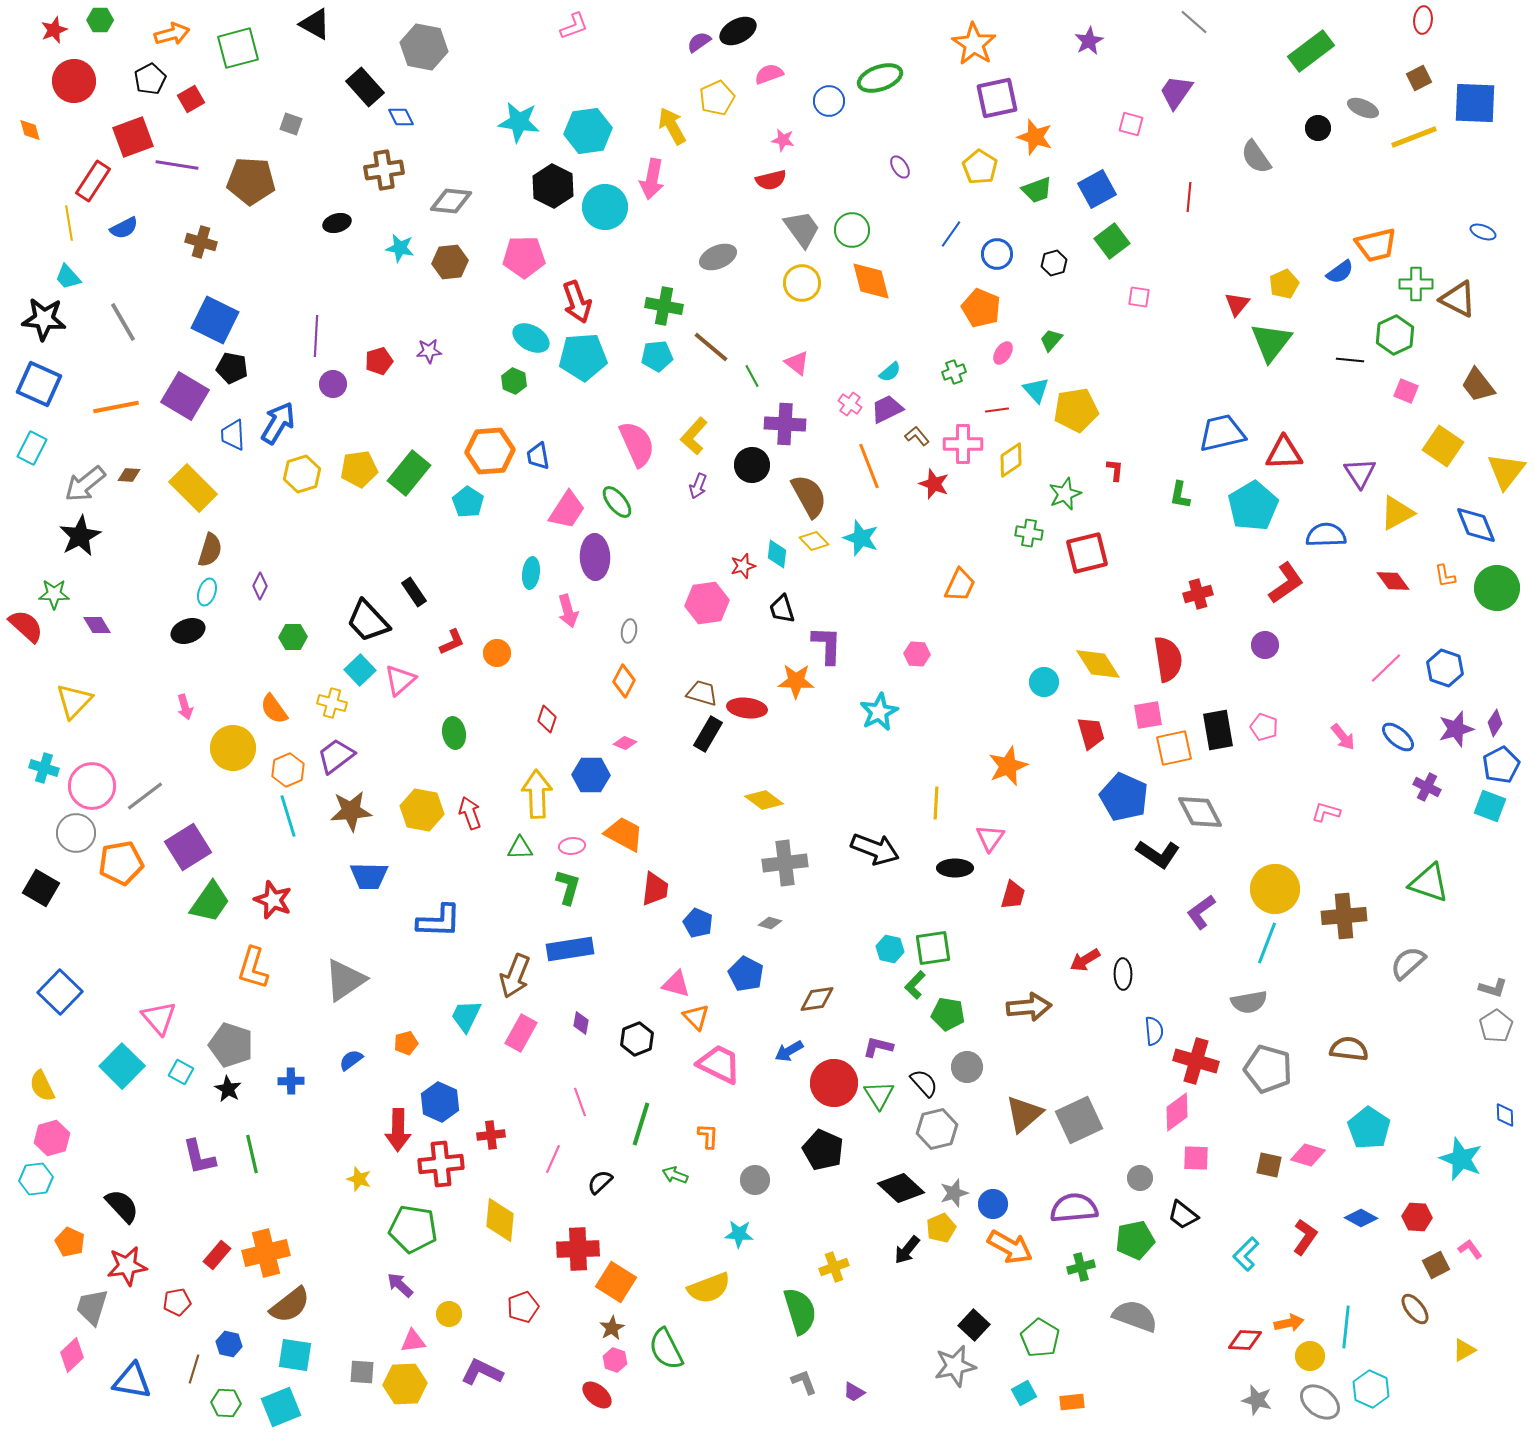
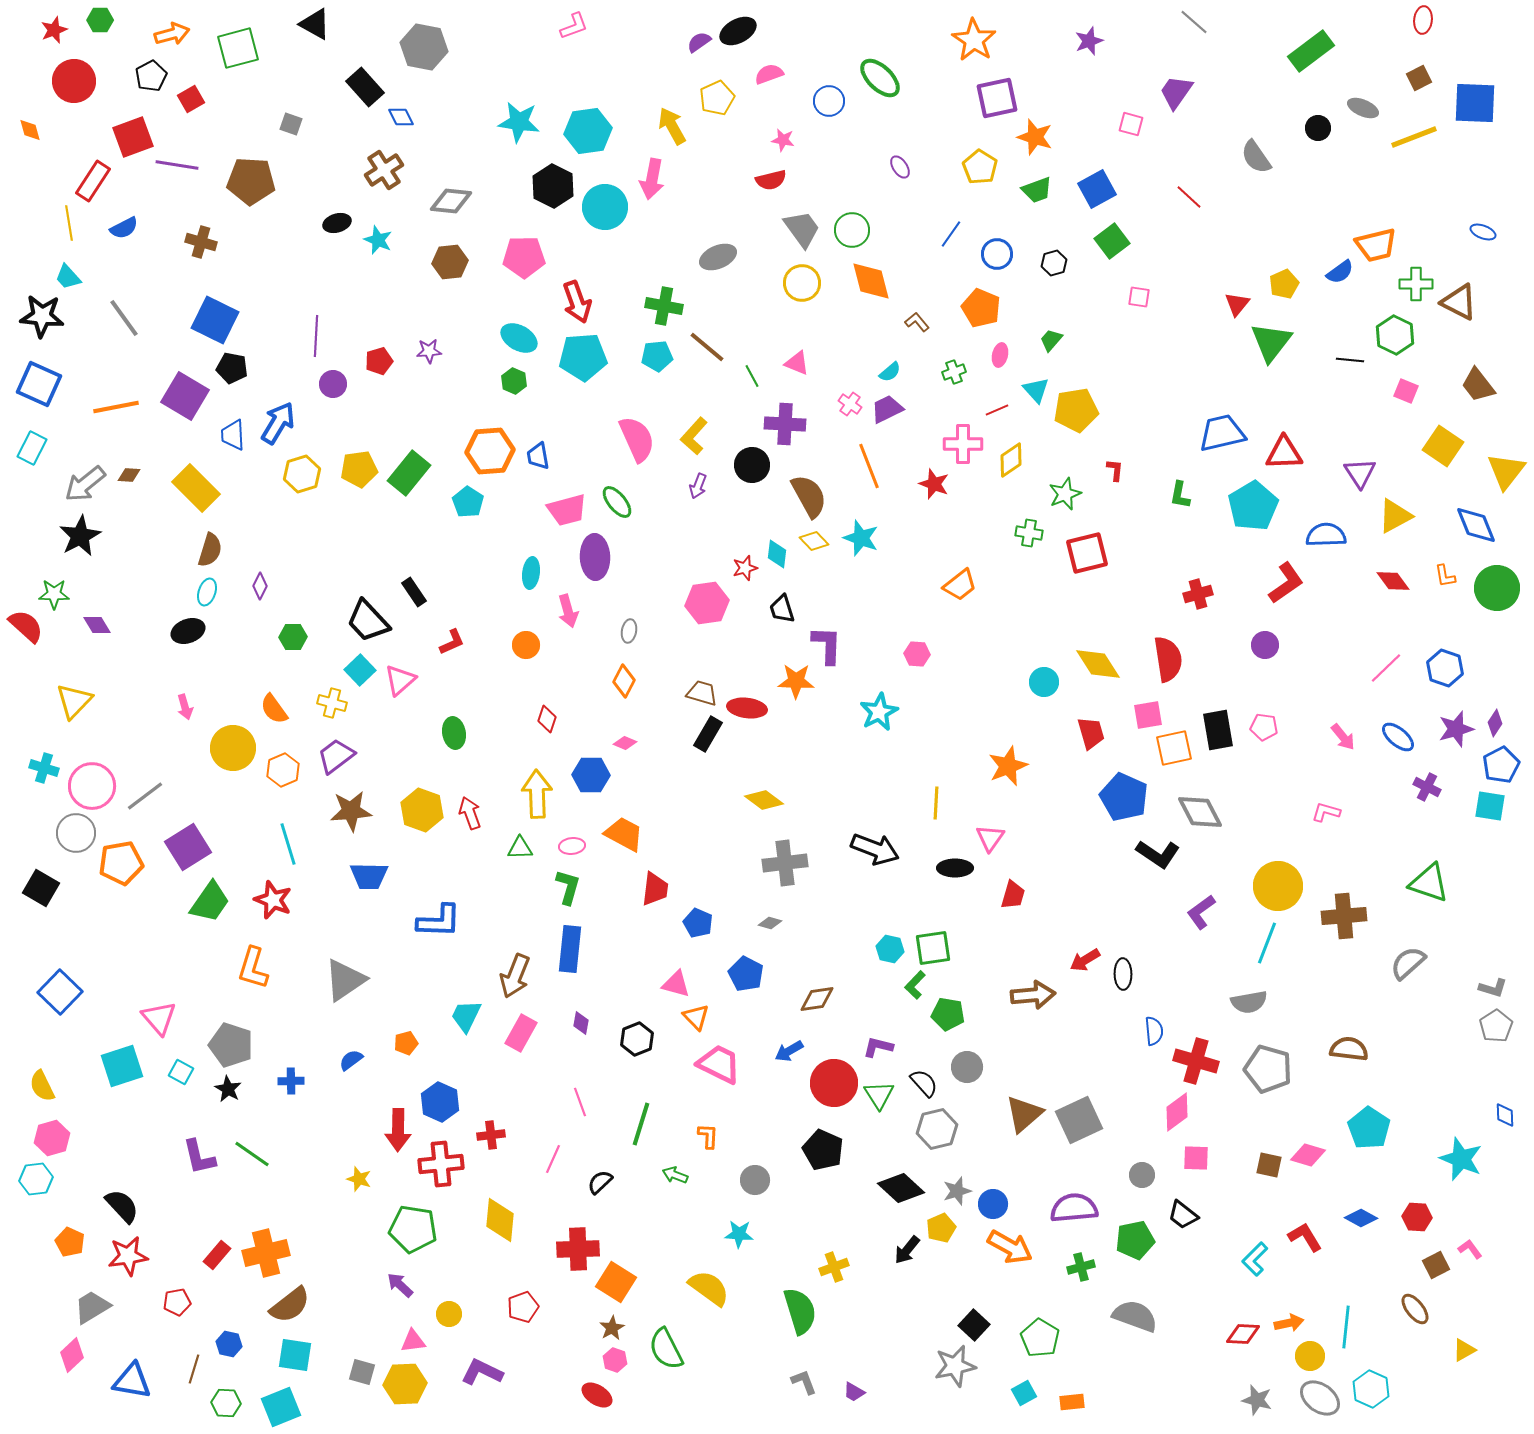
purple star at (1089, 41): rotated 8 degrees clockwise
orange star at (974, 44): moved 4 px up
green ellipse at (880, 78): rotated 63 degrees clockwise
black pentagon at (150, 79): moved 1 px right, 3 px up
brown cross at (384, 170): rotated 24 degrees counterclockwise
red line at (1189, 197): rotated 52 degrees counterclockwise
cyan star at (400, 248): moved 22 px left, 8 px up; rotated 12 degrees clockwise
brown triangle at (1458, 299): moved 1 px right, 3 px down
black star at (44, 319): moved 2 px left, 3 px up
gray line at (123, 322): moved 1 px right, 4 px up; rotated 6 degrees counterclockwise
green hexagon at (1395, 335): rotated 9 degrees counterclockwise
cyan ellipse at (531, 338): moved 12 px left
brown line at (711, 347): moved 4 px left
pink ellipse at (1003, 353): moved 3 px left, 2 px down; rotated 20 degrees counterclockwise
pink triangle at (797, 363): rotated 16 degrees counterclockwise
red line at (997, 410): rotated 15 degrees counterclockwise
brown L-shape at (917, 436): moved 114 px up
pink semicircle at (637, 444): moved 5 px up
yellow rectangle at (193, 488): moved 3 px right
pink trapezoid at (567, 510): rotated 42 degrees clockwise
yellow triangle at (1397, 513): moved 2 px left, 3 px down
red star at (743, 566): moved 2 px right, 2 px down
orange trapezoid at (960, 585): rotated 27 degrees clockwise
orange circle at (497, 653): moved 29 px right, 8 px up
pink pentagon at (1264, 727): rotated 12 degrees counterclockwise
orange hexagon at (288, 770): moved 5 px left
cyan square at (1490, 806): rotated 12 degrees counterclockwise
yellow hexagon at (422, 810): rotated 9 degrees clockwise
cyan line at (288, 816): moved 28 px down
yellow circle at (1275, 889): moved 3 px right, 3 px up
blue rectangle at (570, 949): rotated 75 degrees counterclockwise
brown arrow at (1029, 1007): moved 4 px right, 12 px up
cyan square at (122, 1066): rotated 27 degrees clockwise
green line at (252, 1154): rotated 42 degrees counterclockwise
gray circle at (1140, 1178): moved 2 px right, 3 px up
gray star at (954, 1193): moved 3 px right, 2 px up
red L-shape at (1305, 1237): rotated 66 degrees counterclockwise
cyan L-shape at (1246, 1254): moved 9 px right, 5 px down
red star at (127, 1266): moved 1 px right, 10 px up
yellow semicircle at (709, 1288): rotated 123 degrees counterclockwise
gray trapezoid at (92, 1307): rotated 42 degrees clockwise
red diamond at (1245, 1340): moved 2 px left, 6 px up
gray square at (362, 1372): rotated 12 degrees clockwise
red ellipse at (597, 1395): rotated 8 degrees counterclockwise
gray ellipse at (1320, 1402): moved 4 px up
